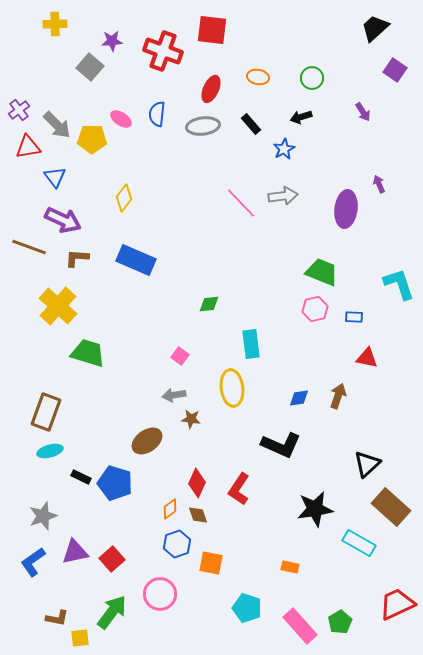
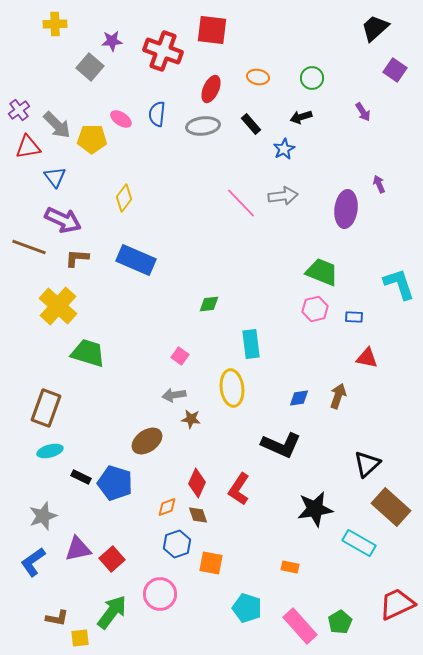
brown rectangle at (46, 412): moved 4 px up
orange diamond at (170, 509): moved 3 px left, 2 px up; rotated 15 degrees clockwise
purple triangle at (75, 552): moved 3 px right, 3 px up
